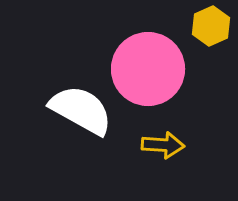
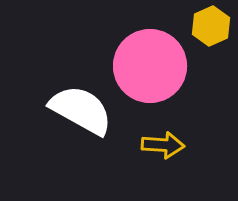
pink circle: moved 2 px right, 3 px up
